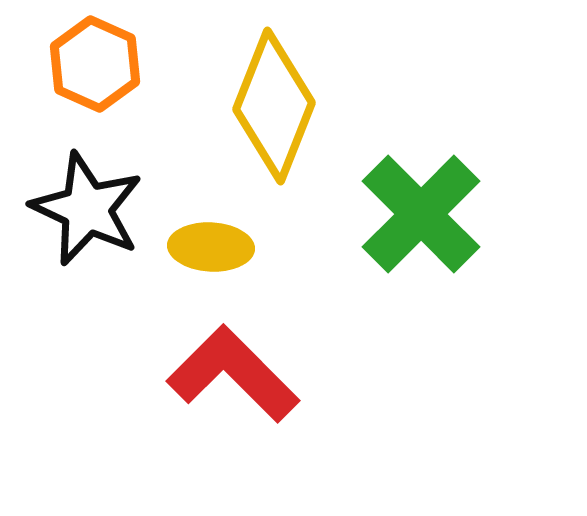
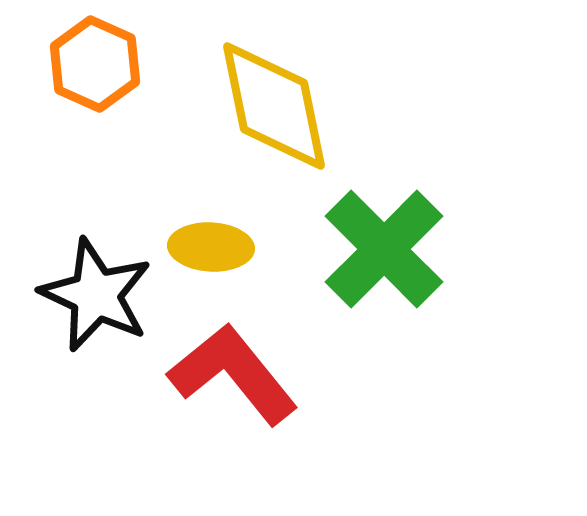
yellow diamond: rotated 33 degrees counterclockwise
black star: moved 9 px right, 86 px down
green cross: moved 37 px left, 35 px down
red L-shape: rotated 6 degrees clockwise
